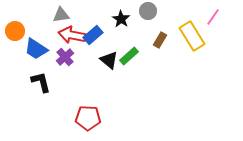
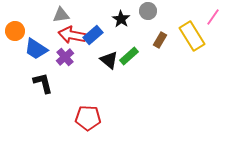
black L-shape: moved 2 px right, 1 px down
